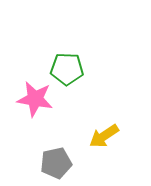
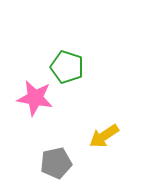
green pentagon: moved 2 px up; rotated 16 degrees clockwise
pink star: moved 1 px up
